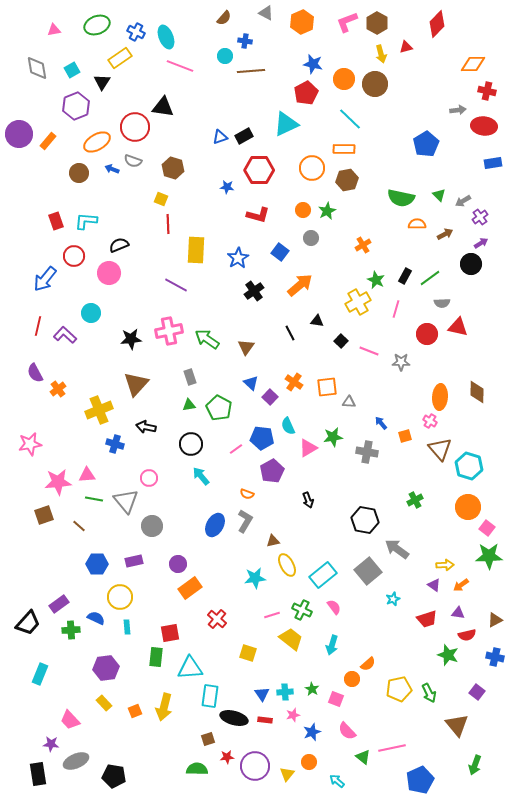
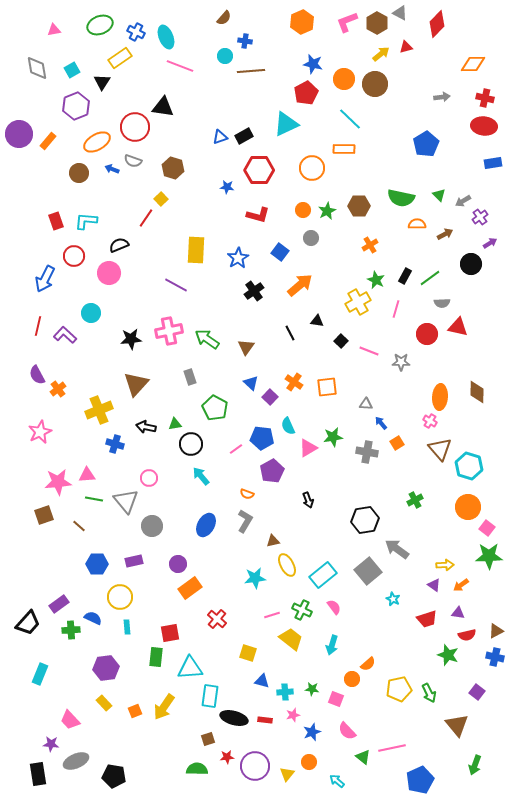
gray triangle at (266, 13): moved 134 px right
green ellipse at (97, 25): moved 3 px right
yellow arrow at (381, 54): rotated 114 degrees counterclockwise
red cross at (487, 91): moved 2 px left, 7 px down
gray arrow at (458, 110): moved 16 px left, 13 px up
brown hexagon at (347, 180): moved 12 px right, 26 px down; rotated 10 degrees clockwise
yellow square at (161, 199): rotated 24 degrees clockwise
red line at (168, 224): moved 22 px left, 6 px up; rotated 36 degrees clockwise
purple arrow at (481, 243): moved 9 px right
orange cross at (363, 245): moved 7 px right
blue arrow at (45, 279): rotated 12 degrees counterclockwise
purple semicircle at (35, 373): moved 2 px right, 2 px down
gray triangle at (349, 402): moved 17 px right, 2 px down
green triangle at (189, 405): moved 14 px left, 19 px down
green pentagon at (219, 408): moved 4 px left
orange square at (405, 436): moved 8 px left, 7 px down; rotated 16 degrees counterclockwise
pink star at (30, 444): moved 10 px right, 12 px up; rotated 15 degrees counterclockwise
black hexagon at (365, 520): rotated 20 degrees counterclockwise
blue ellipse at (215, 525): moved 9 px left
cyan star at (393, 599): rotated 24 degrees counterclockwise
blue semicircle at (96, 618): moved 3 px left
brown triangle at (495, 620): moved 1 px right, 11 px down
green star at (312, 689): rotated 24 degrees counterclockwise
blue triangle at (262, 694): moved 13 px up; rotated 42 degrees counterclockwise
yellow arrow at (164, 707): rotated 20 degrees clockwise
